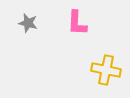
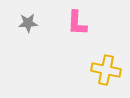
gray star: rotated 18 degrees counterclockwise
